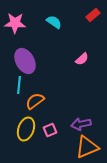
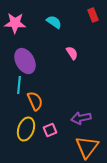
red rectangle: rotated 72 degrees counterclockwise
pink semicircle: moved 10 px left, 6 px up; rotated 80 degrees counterclockwise
orange semicircle: rotated 102 degrees clockwise
purple arrow: moved 6 px up
orange triangle: rotated 30 degrees counterclockwise
